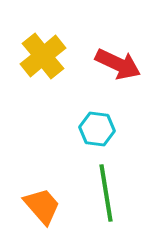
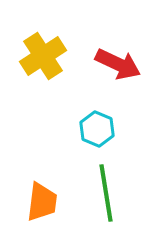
yellow cross: rotated 6 degrees clockwise
cyan hexagon: rotated 16 degrees clockwise
orange trapezoid: moved 4 px up; rotated 48 degrees clockwise
